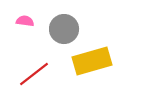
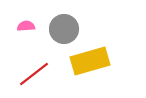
pink semicircle: moved 1 px right, 5 px down; rotated 12 degrees counterclockwise
yellow rectangle: moved 2 px left
